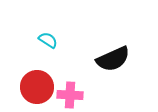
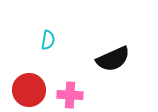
cyan semicircle: rotated 66 degrees clockwise
red circle: moved 8 px left, 3 px down
